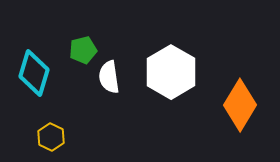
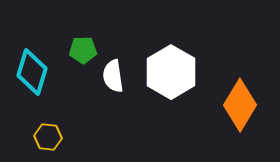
green pentagon: rotated 12 degrees clockwise
cyan diamond: moved 2 px left, 1 px up
white semicircle: moved 4 px right, 1 px up
yellow hexagon: moved 3 px left; rotated 20 degrees counterclockwise
